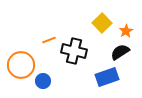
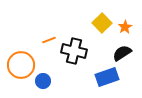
orange star: moved 1 px left, 4 px up
black semicircle: moved 2 px right, 1 px down
